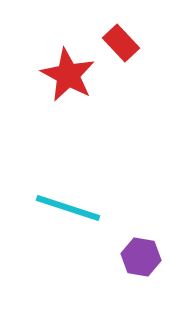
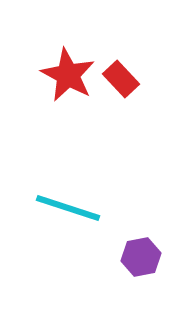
red rectangle: moved 36 px down
purple hexagon: rotated 21 degrees counterclockwise
